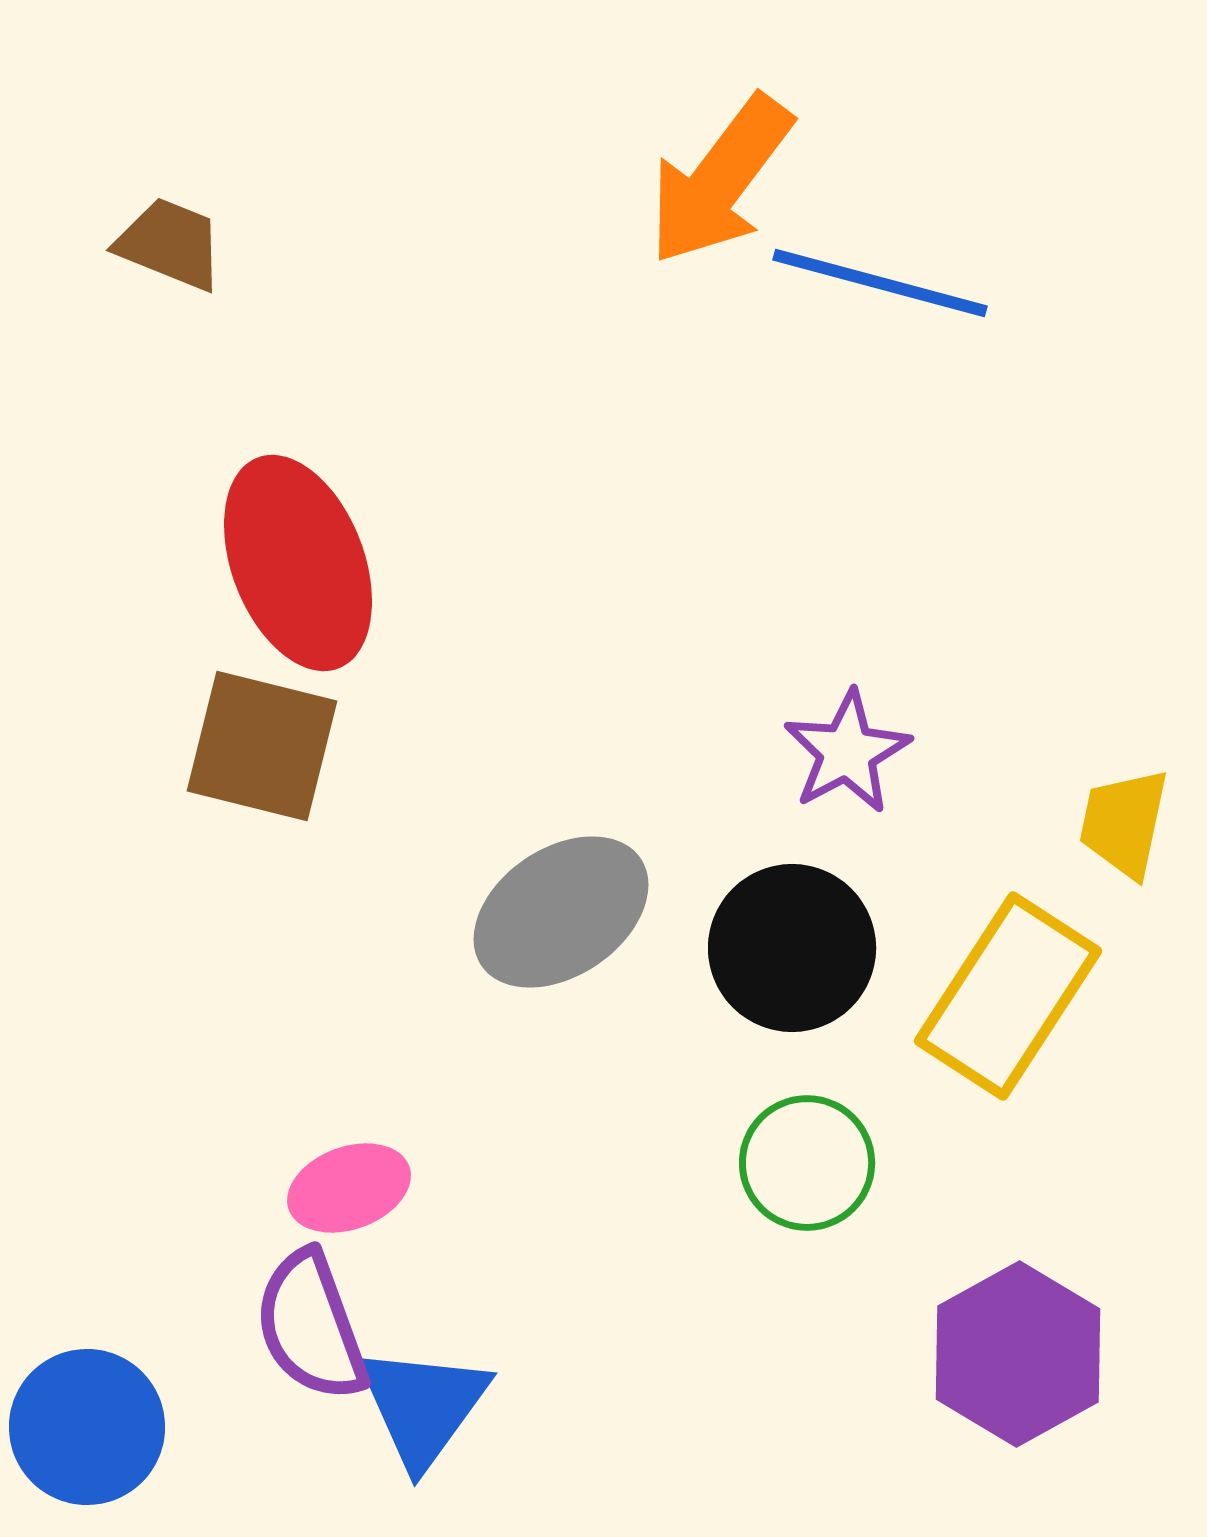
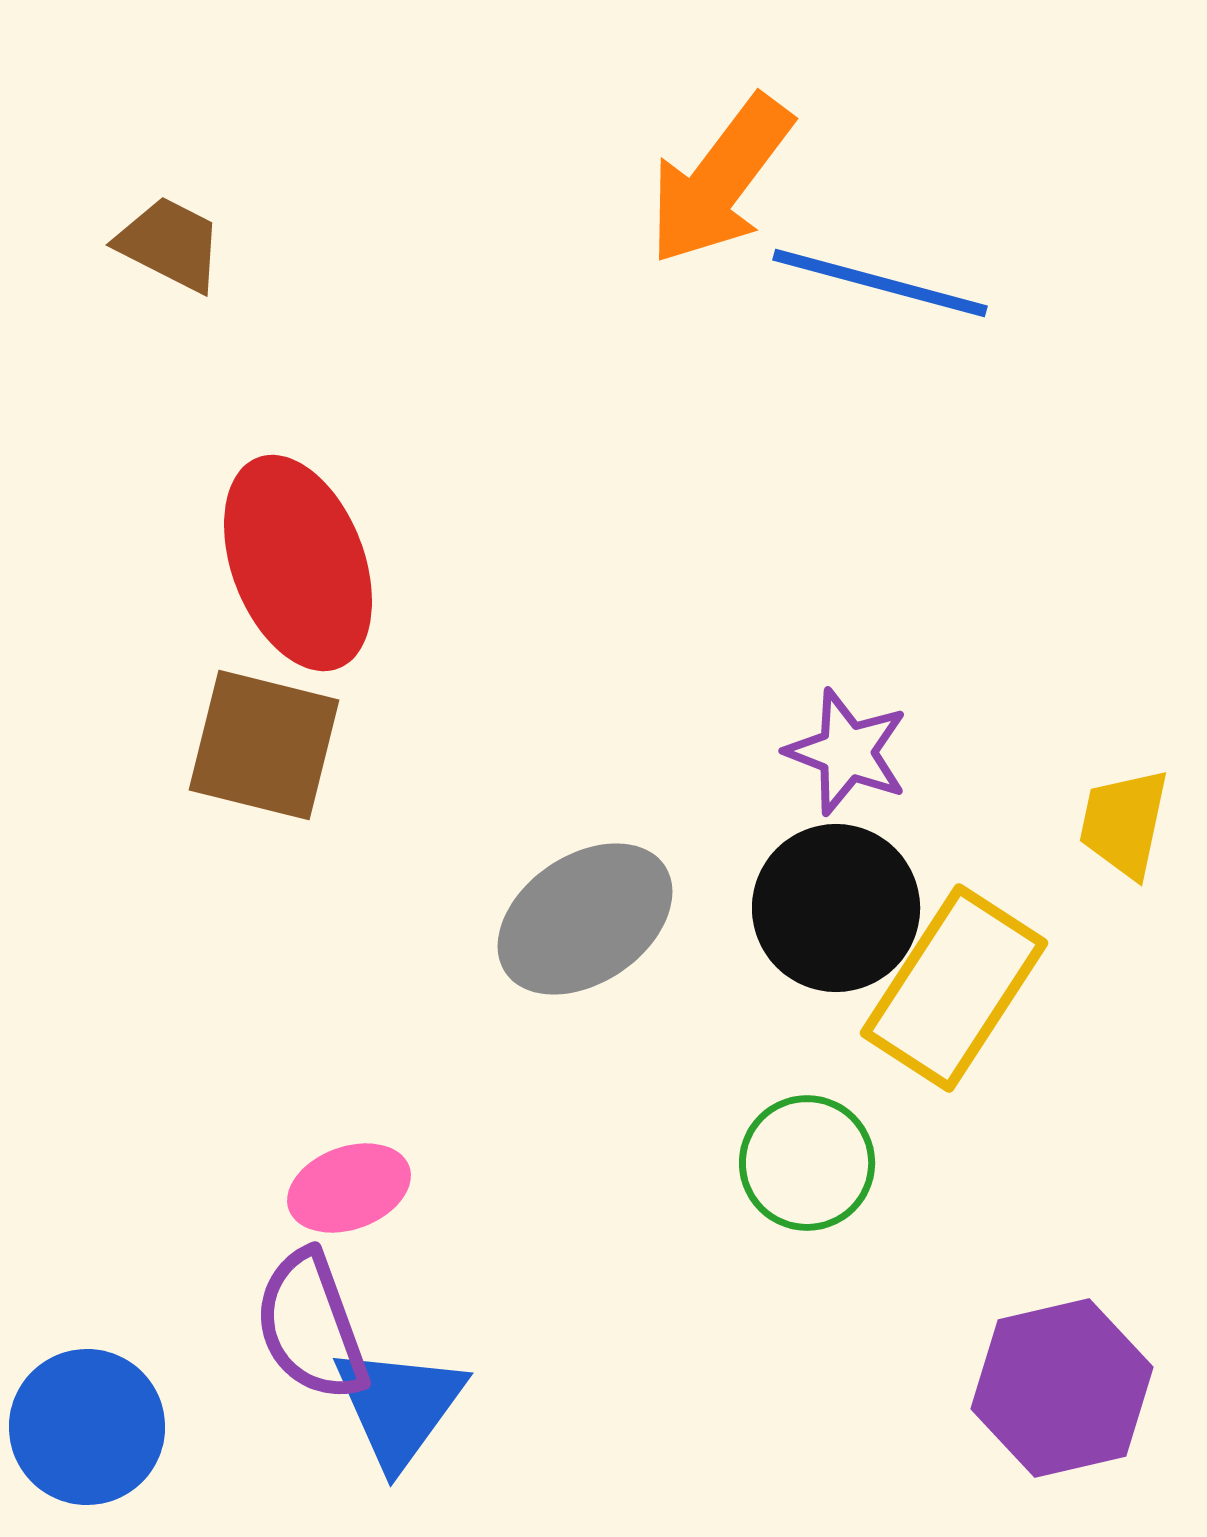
brown trapezoid: rotated 5 degrees clockwise
brown square: moved 2 px right, 1 px up
purple star: rotated 23 degrees counterclockwise
gray ellipse: moved 24 px right, 7 px down
black circle: moved 44 px right, 40 px up
yellow rectangle: moved 54 px left, 8 px up
purple hexagon: moved 44 px right, 34 px down; rotated 16 degrees clockwise
blue triangle: moved 24 px left
